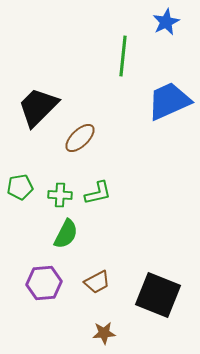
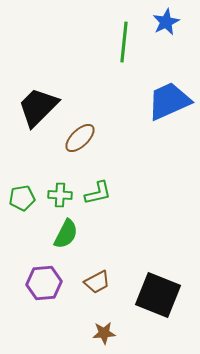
green line: moved 1 px right, 14 px up
green pentagon: moved 2 px right, 11 px down
